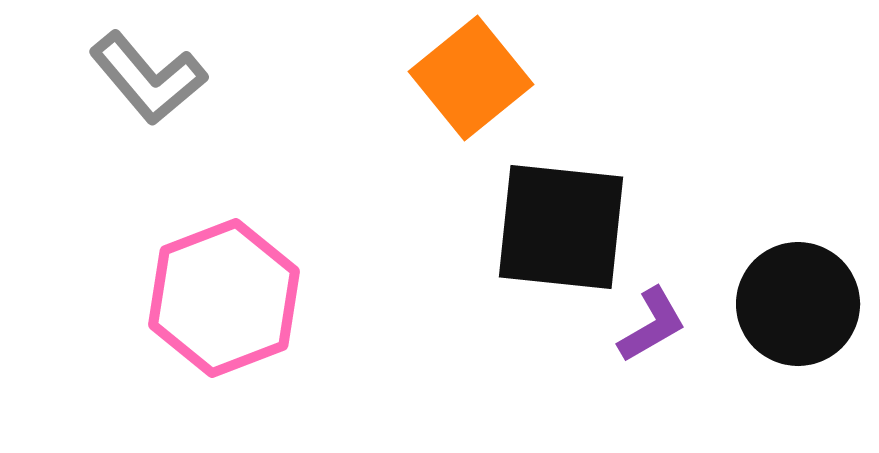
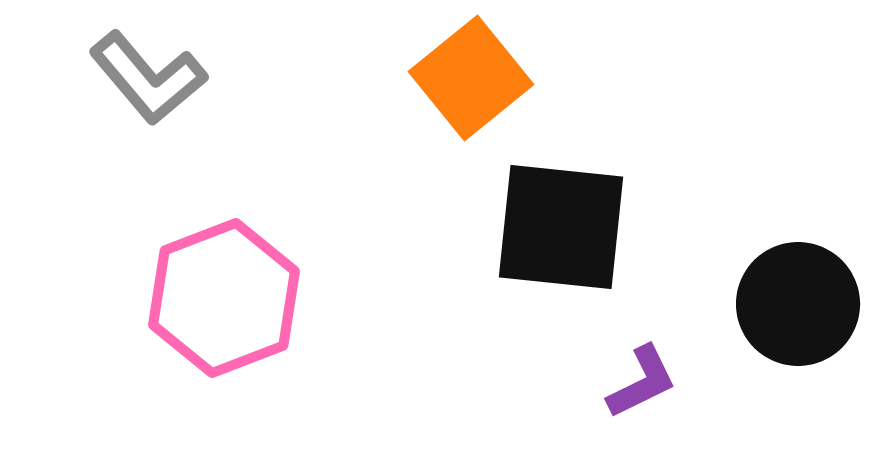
purple L-shape: moved 10 px left, 57 px down; rotated 4 degrees clockwise
